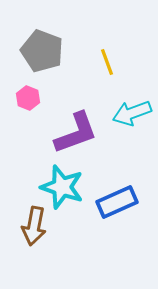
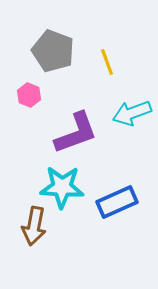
gray pentagon: moved 11 px right
pink hexagon: moved 1 px right, 3 px up
cyan star: rotated 15 degrees counterclockwise
